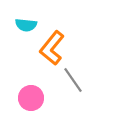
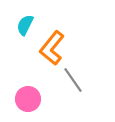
cyan semicircle: moved 1 px left; rotated 110 degrees clockwise
pink circle: moved 3 px left, 1 px down
